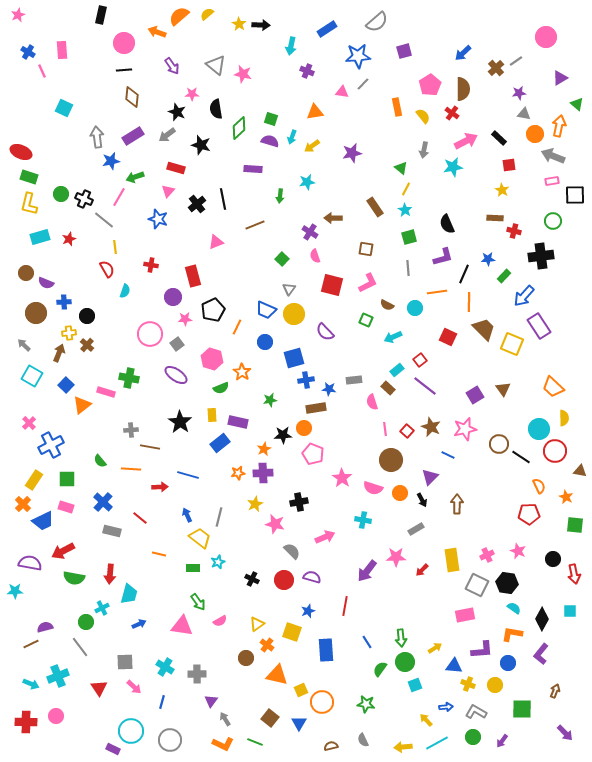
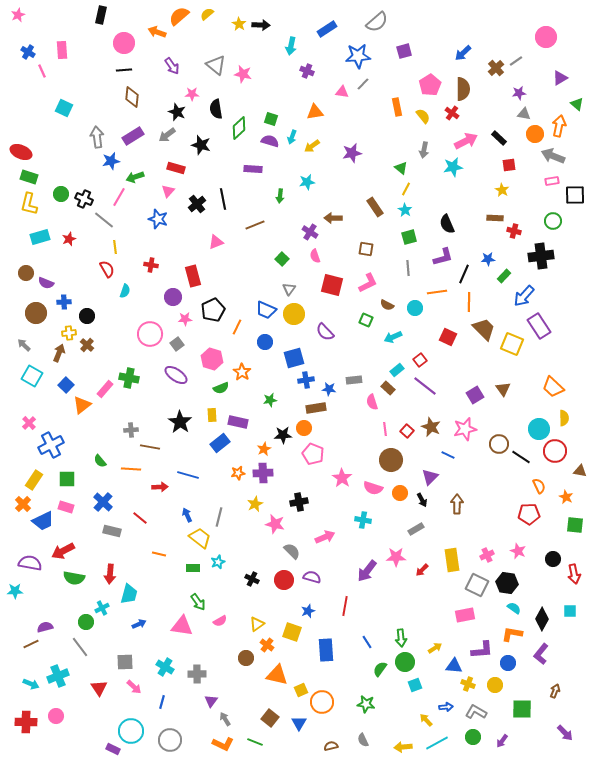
pink rectangle at (106, 392): moved 1 px left, 3 px up; rotated 66 degrees counterclockwise
